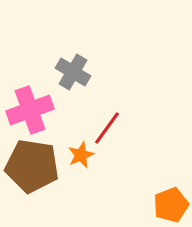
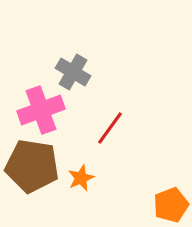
pink cross: moved 11 px right
red line: moved 3 px right
orange star: moved 23 px down
